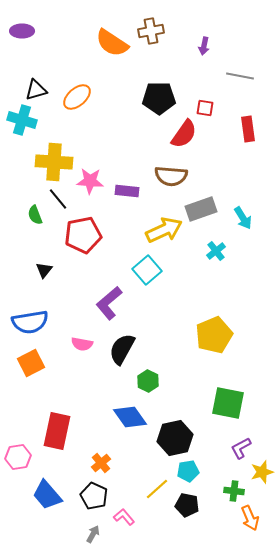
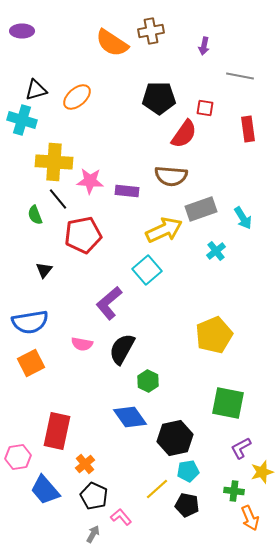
orange cross at (101, 463): moved 16 px left, 1 px down
blue trapezoid at (47, 495): moved 2 px left, 5 px up
pink L-shape at (124, 517): moved 3 px left
